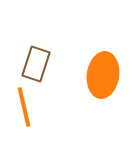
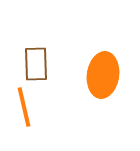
brown rectangle: rotated 20 degrees counterclockwise
